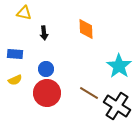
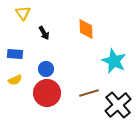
yellow triangle: moved 1 px left; rotated 42 degrees clockwise
black arrow: rotated 24 degrees counterclockwise
cyan star: moved 5 px left, 5 px up; rotated 10 degrees counterclockwise
brown line: rotated 48 degrees counterclockwise
black cross: moved 1 px right, 1 px up; rotated 16 degrees clockwise
